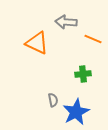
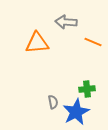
orange line: moved 3 px down
orange triangle: rotated 30 degrees counterclockwise
green cross: moved 4 px right, 15 px down
gray semicircle: moved 2 px down
